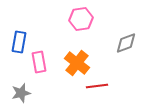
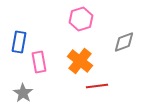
pink hexagon: rotated 10 degrees counterclockwise
gray diamond: moved 2 px left, 1 px up
orange cross: moved 3 px right, 2 px up
gray star: moved 2 px right; rotated 24 degrees counterclockwise
